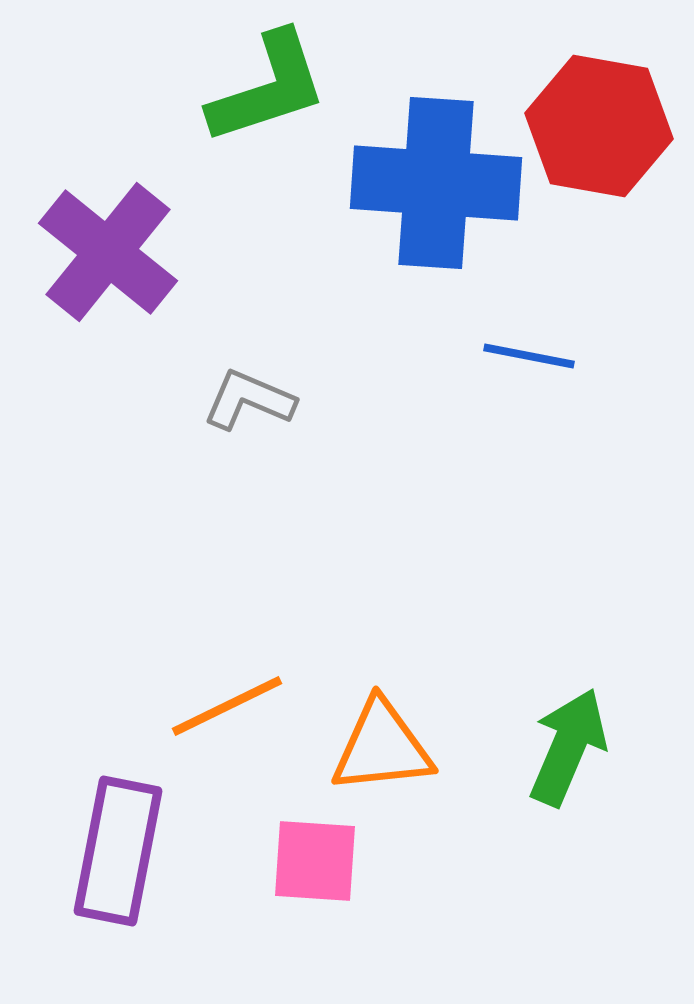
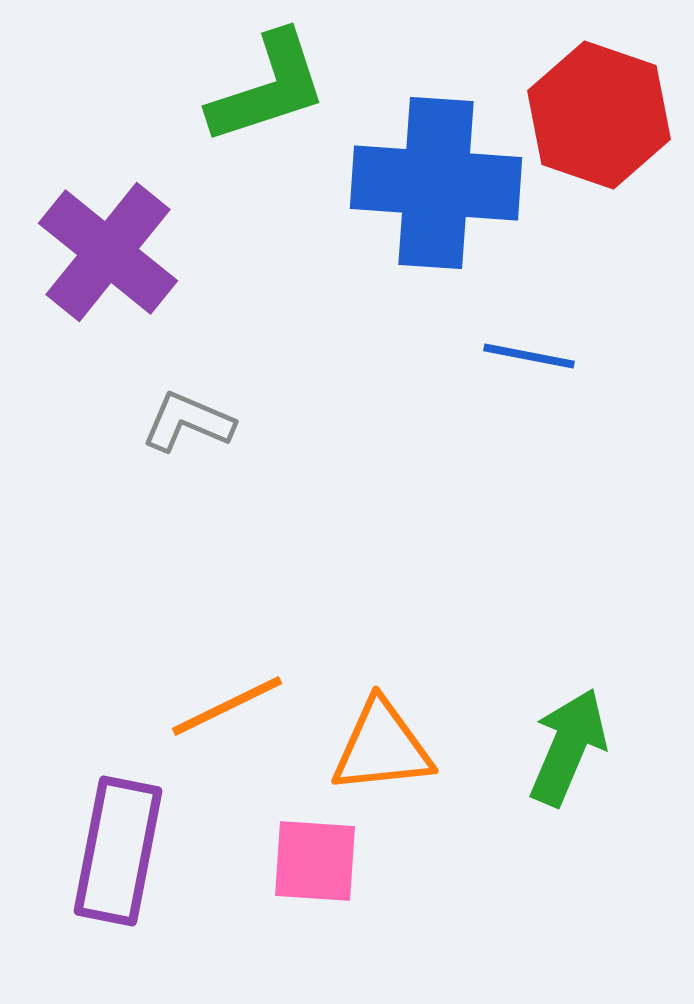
red hexagon: moved 11 px up; rotated 9 degrees clockwise
gray L-shape: moved 61 px left, 22 px down
